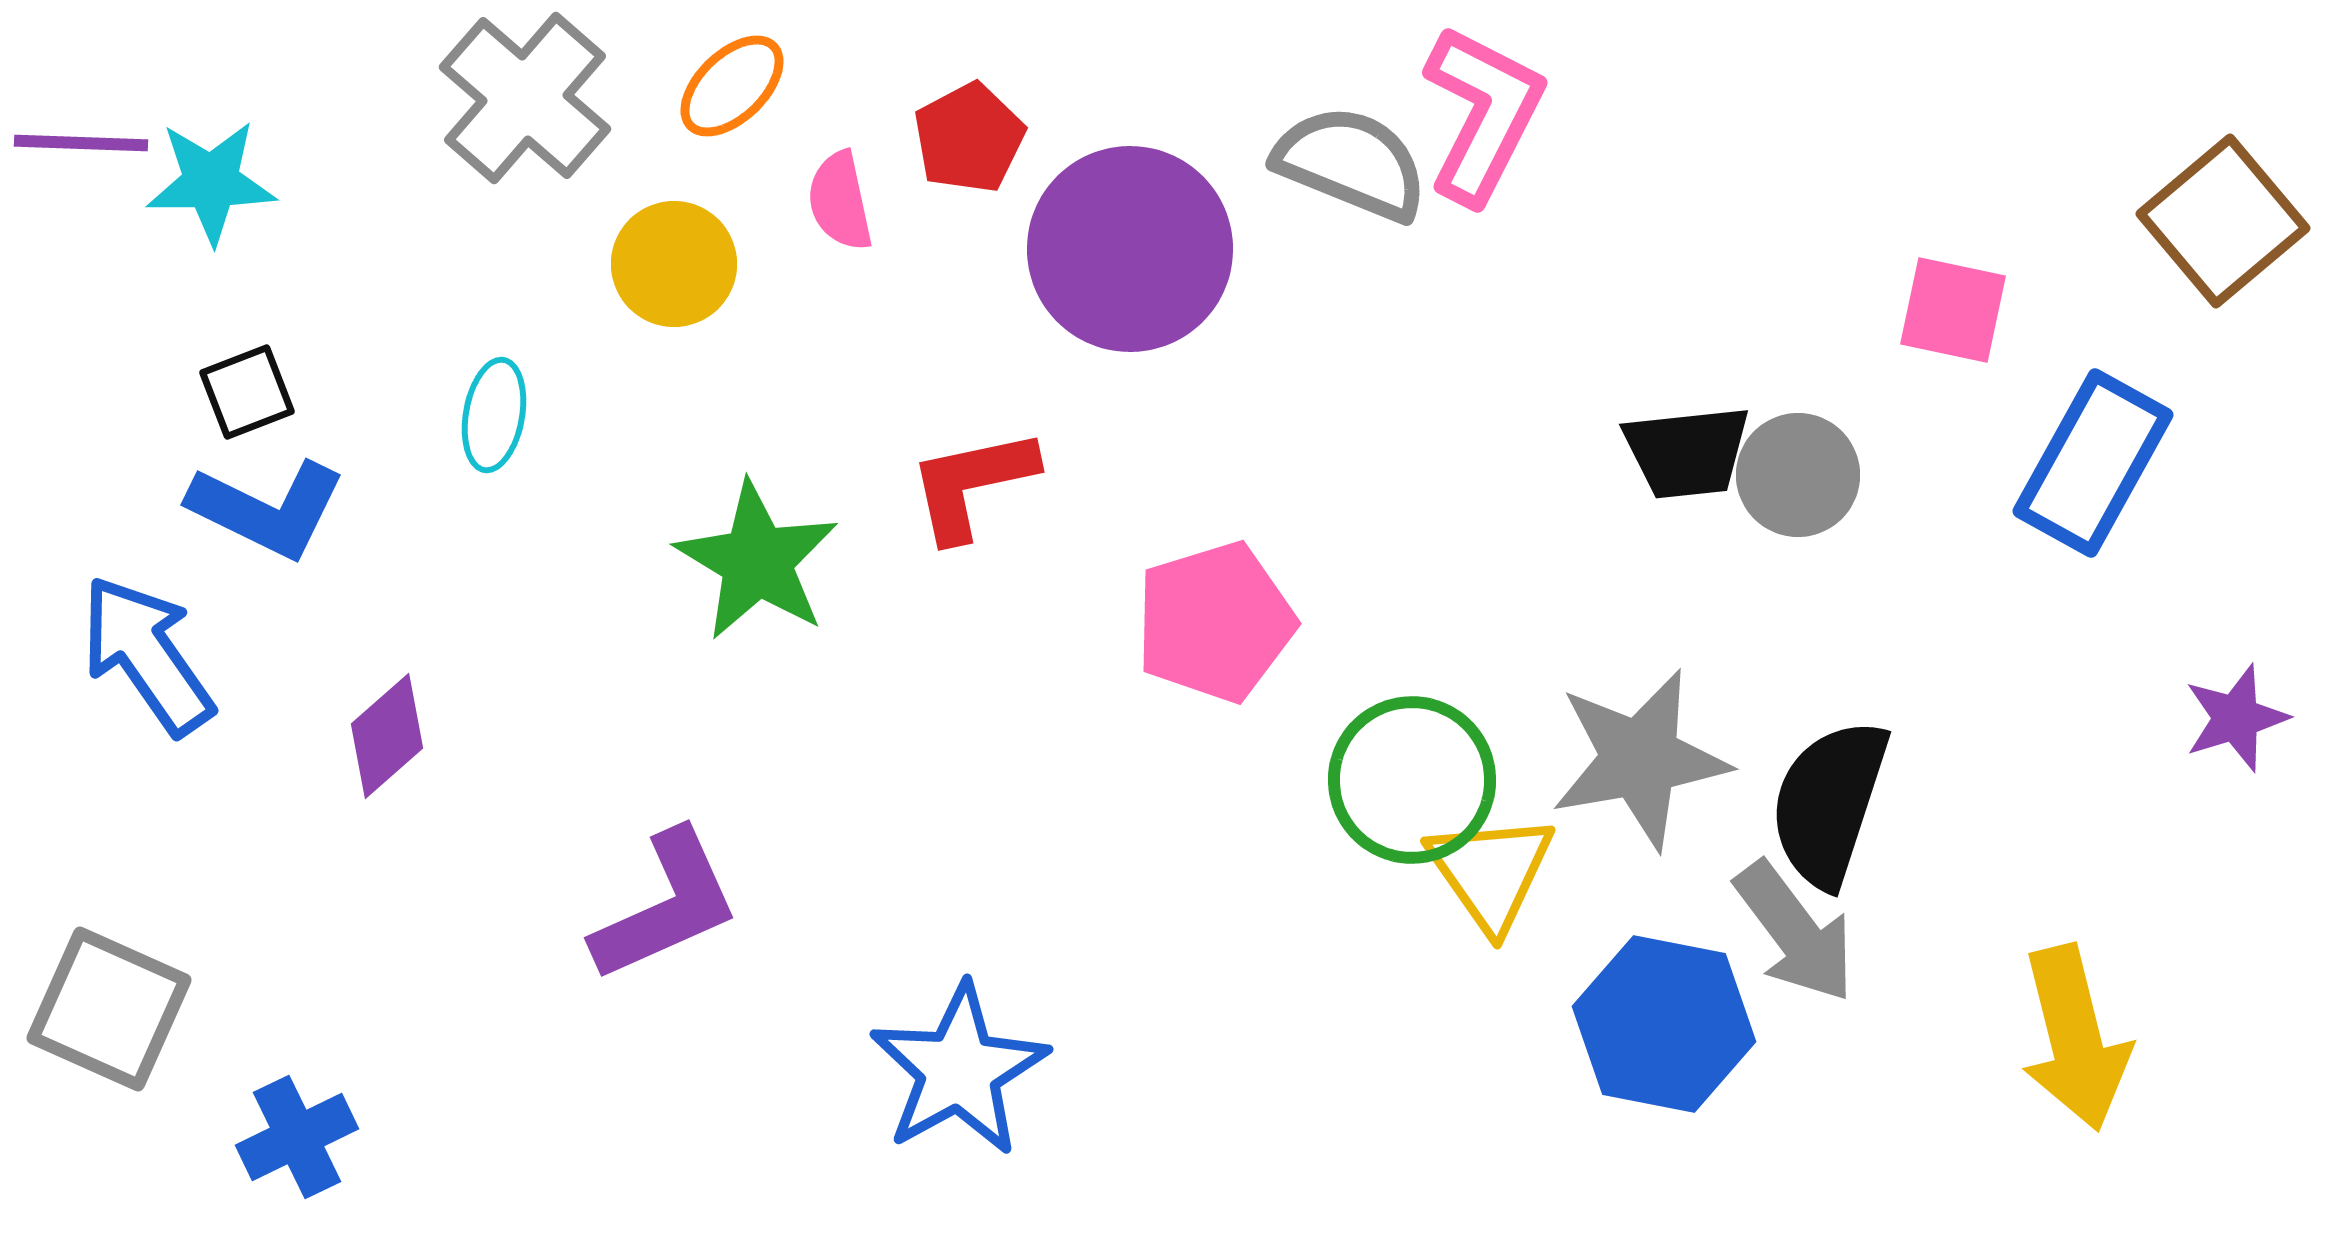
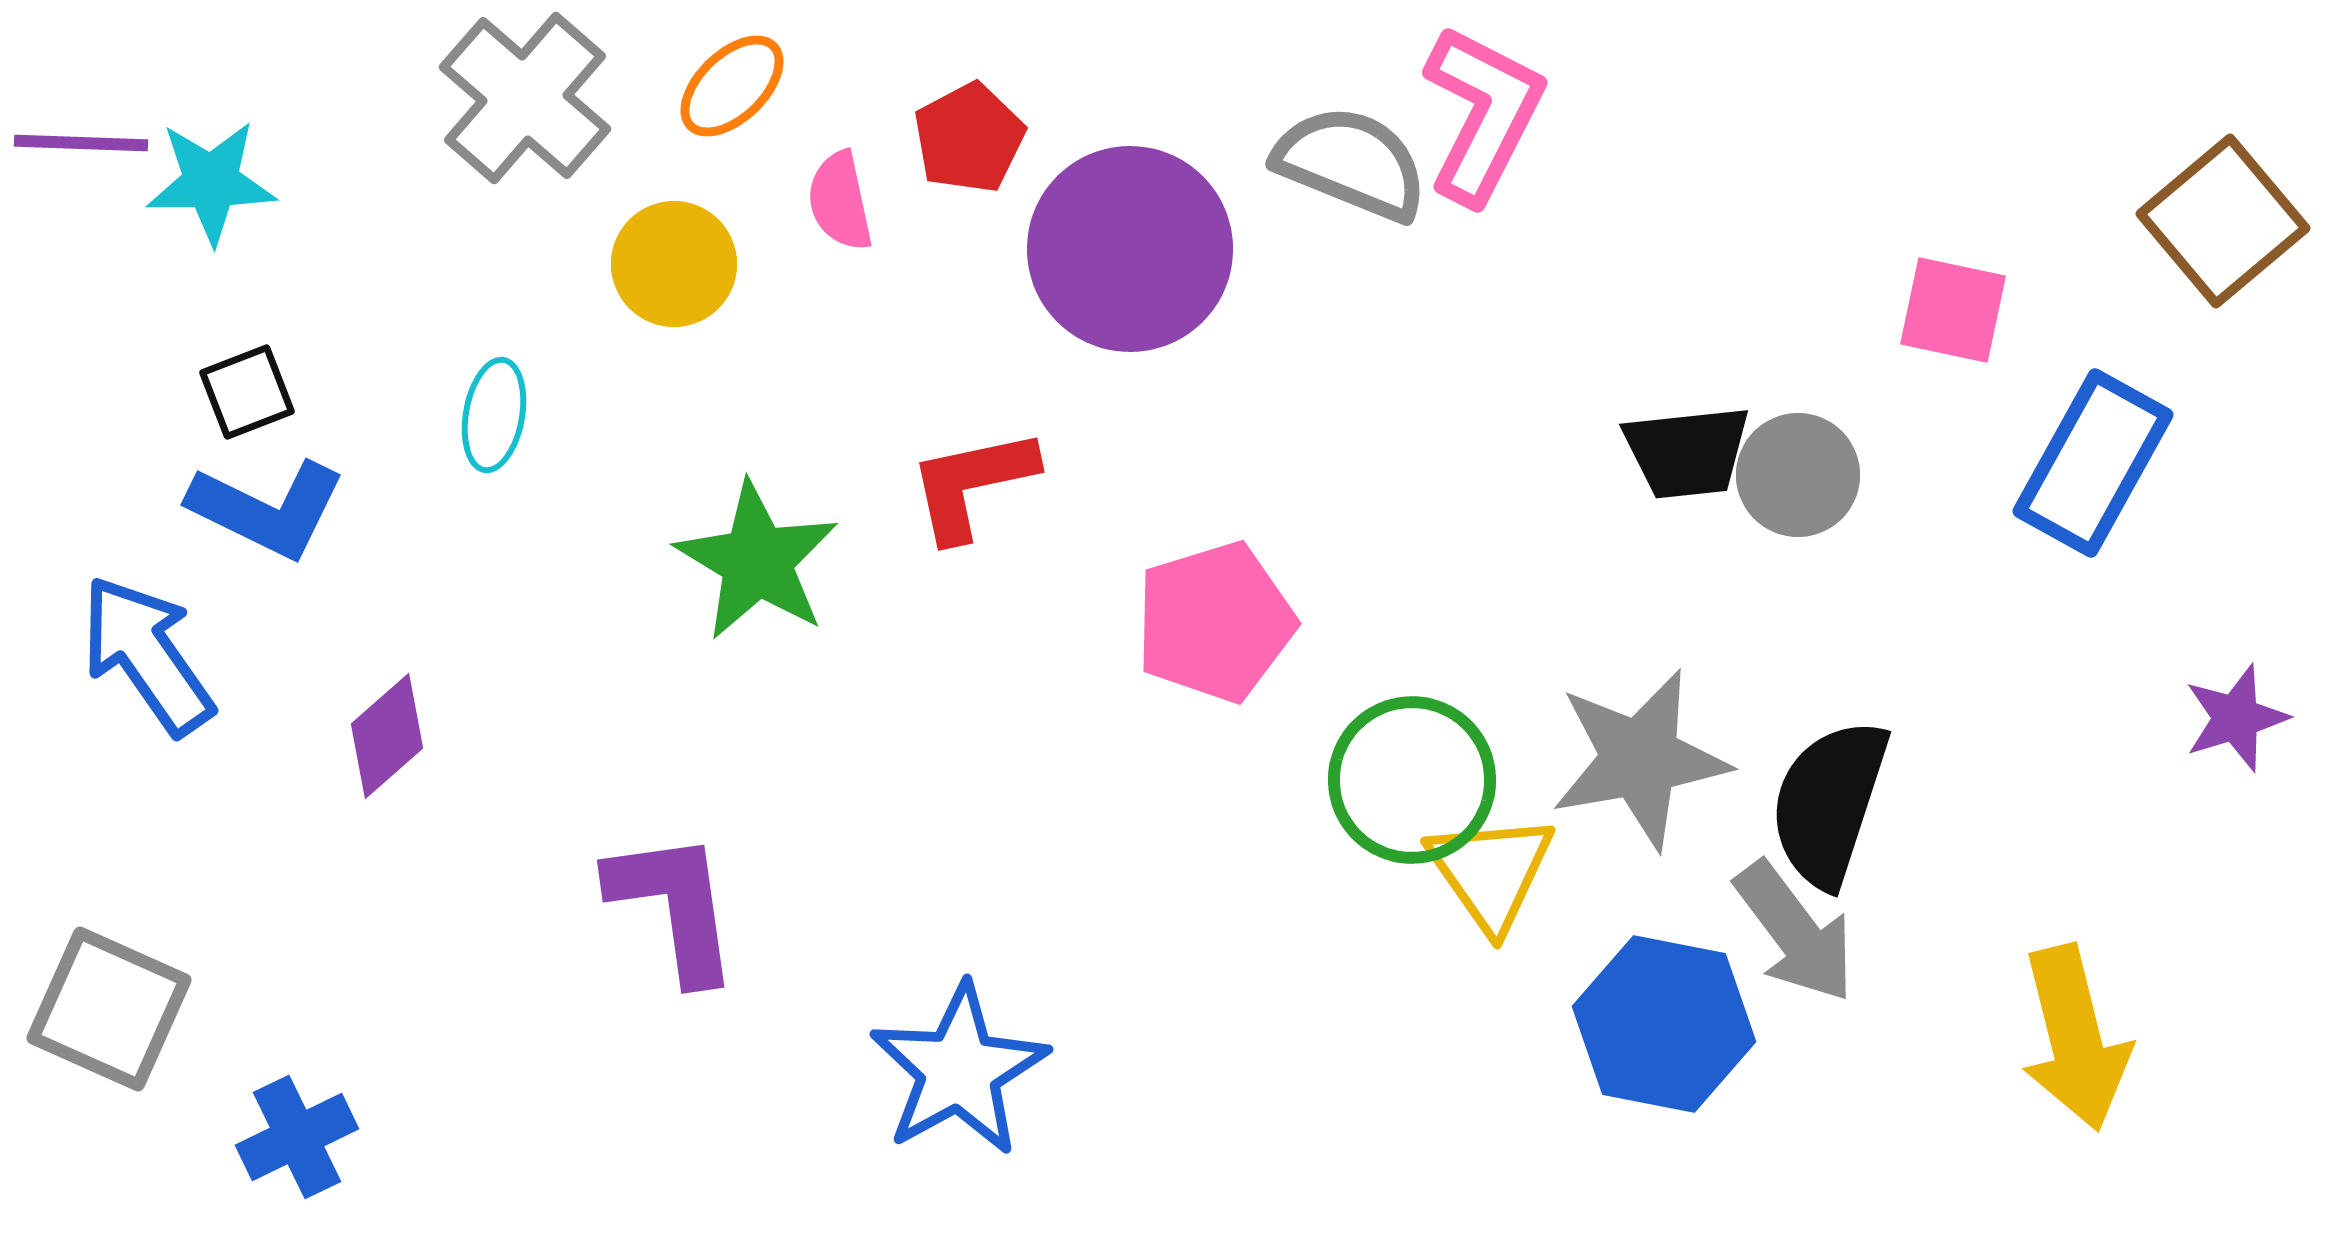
purple L-shape: moved 8 px right; rotated 74 degrees counterclockwise
